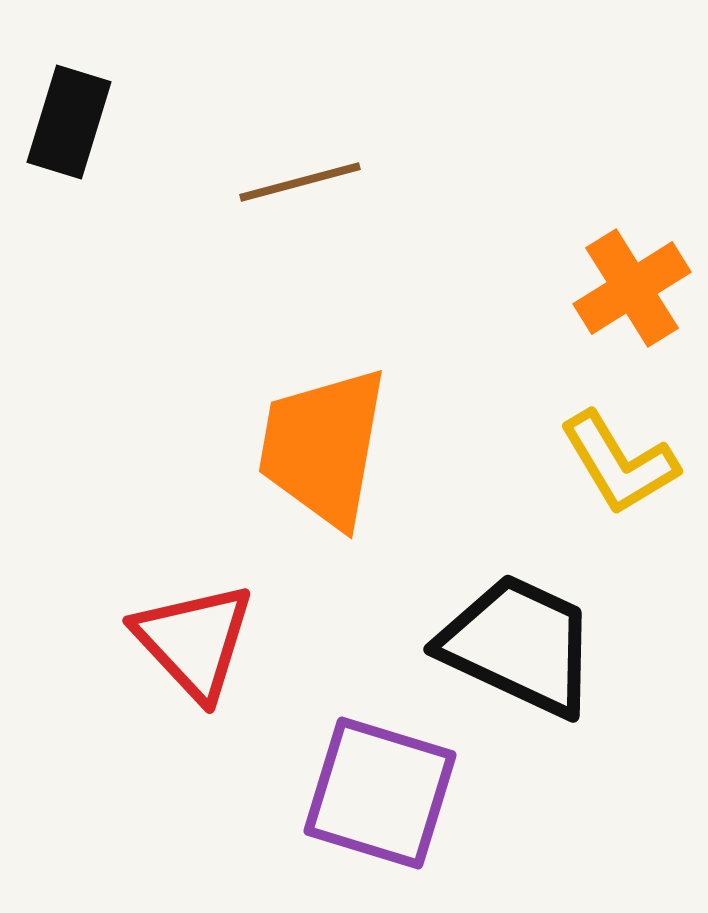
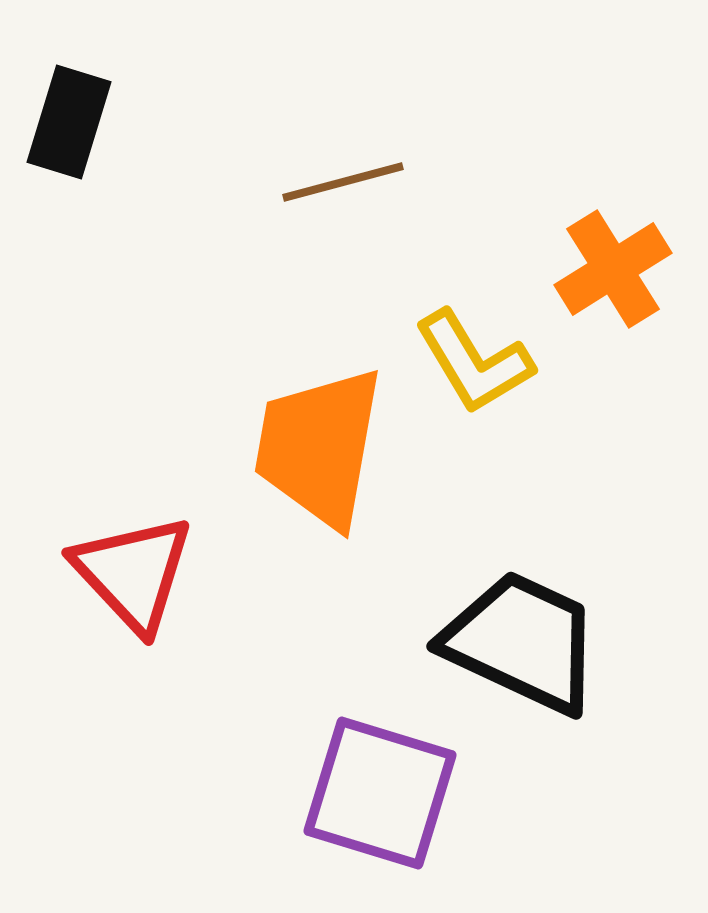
brown line: moved 43 px right
orange cross: moved 19 px left, 19 px up
orange trapezoid: moved 4 px left
yellow L-shape: moved 145 px left, 101 px up
red triangle: moved 61 px left, 68 px up
black trapezoid: moved 3 px right, 3 px up
